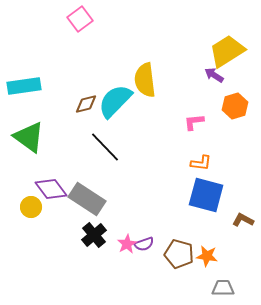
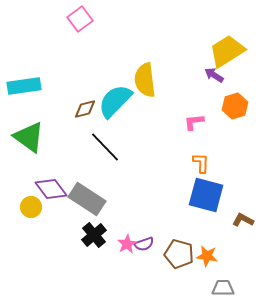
brown diamond: moved 1 px left, 5 px down
orange L-shape: rotated 95 degrees counterclockwise
